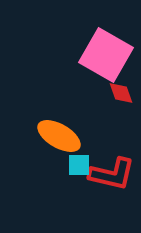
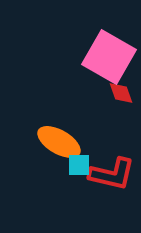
pink square: moved 3 px right, 2 px down
orange ellipse: moved 6 px down
